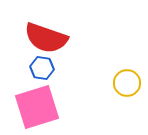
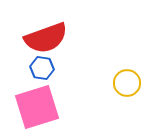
red semicircle: rotated 39 degrees counterclockwise
